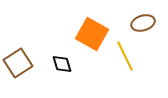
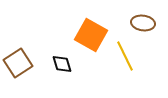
brown ellipse: rotated 25 degrees clockwise
orange square: moved 1 px left, 1 px down
